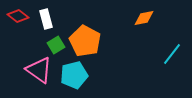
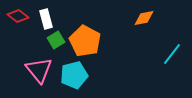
green square: moved 5 px up
pink triangle: rotated 16 degrees clockwise
